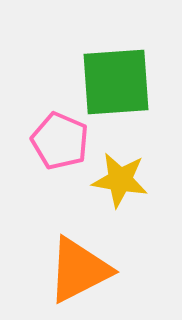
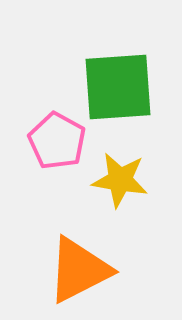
green square: moved 2 px right, 5 px down
pink pentagon: moved 3 px left; rotated 6 degrees clockwise
